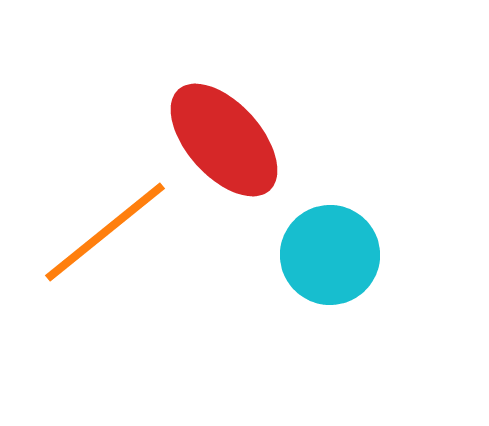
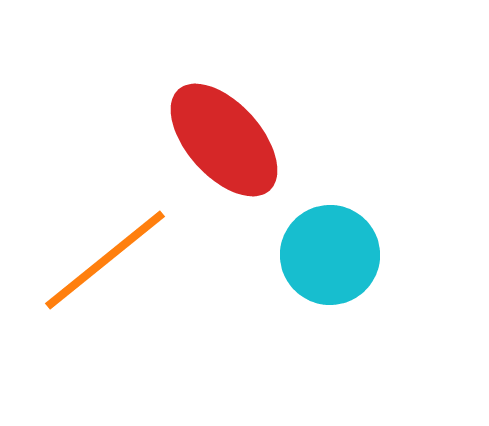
orange line: moved 28 px down
